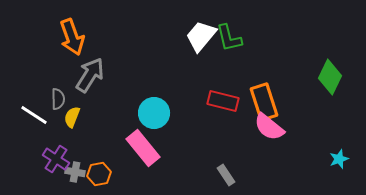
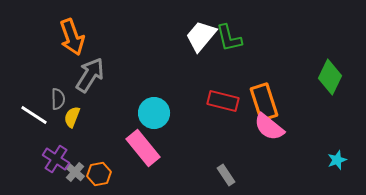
cyan star: moved 2 px left, 1 px down
gray cross: rotated 30 degrees clockwise
